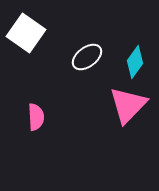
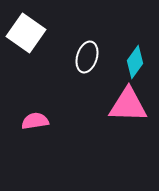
white ellipse: rotated 36 degrees counterclockwise
pink triangle: rotated 48 degrees clockwise
pink semicircle: moved 1 px left, 4 px down; rotated 96 degrees counterclockwise
